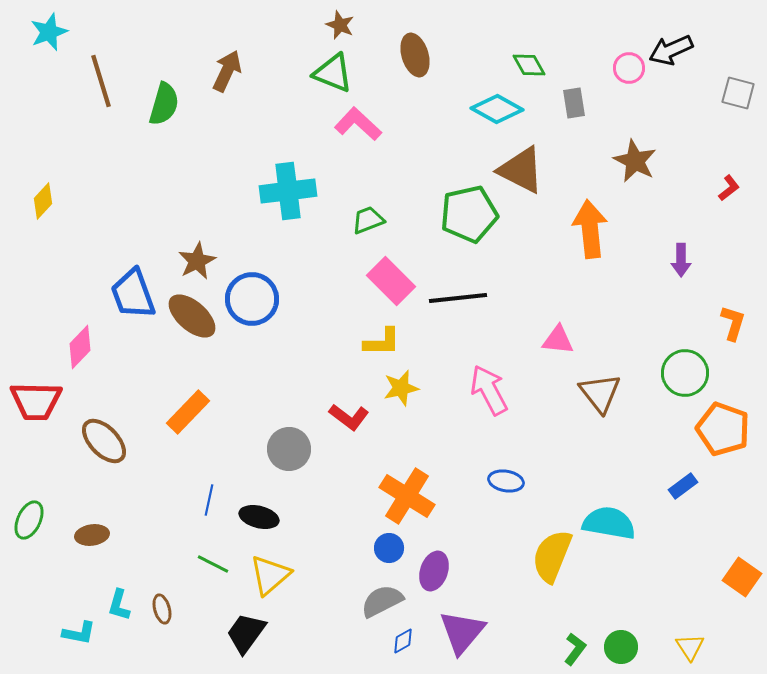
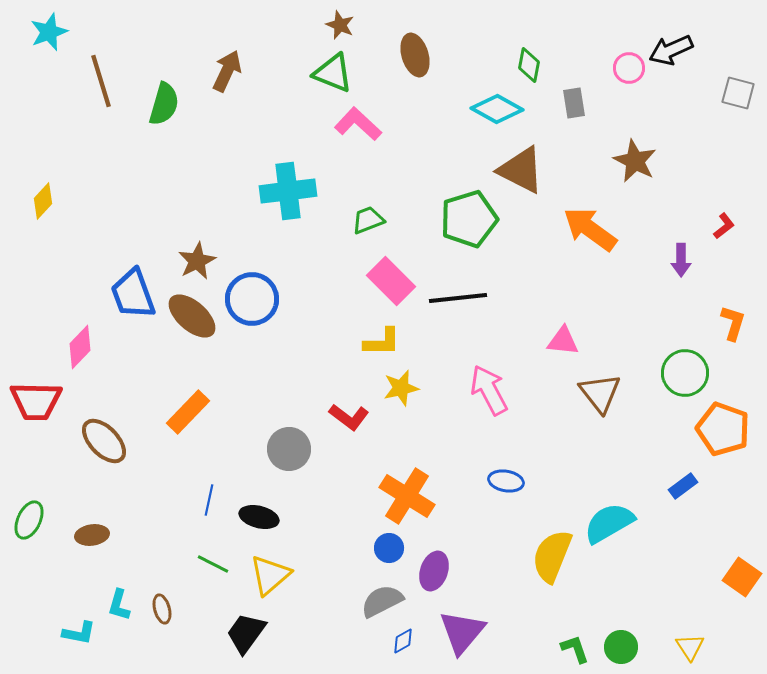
green diamond at (529, 65): rotated 40 degrees clockwise
red L-shape at (729, 188): moved 5 px left, 38 px down
green pentagon at (469, 214): moved 5 px down; rotated 4 degrees counterclockwise
orange arrow at (590, 229): rotated 48 degrees counterclockwise
pink triangle at (558, 340): moved 5 px right, 1 px down
cyan semicircle at (609, 523): rotated 40 degrees counterclockwise
green L-shape at (575, 649): rotated 56 degrees counterclockwise
